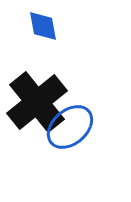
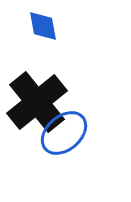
blue ellipse: moved 6 px left, 6 px down
